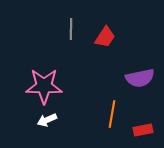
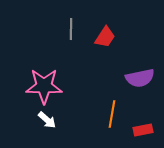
white arrow: rotated 114 degrees counterclockwise
